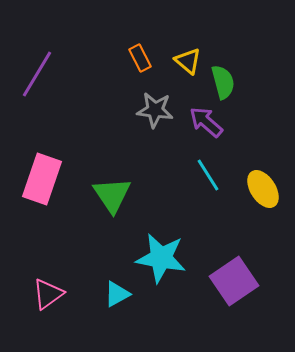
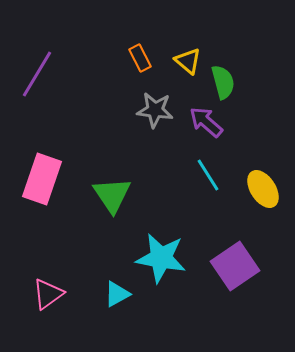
purple square: moved 1 px right, 15 px up
